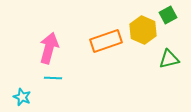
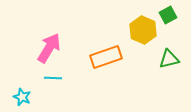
orange rectangle: moved 16 px down
pink arrow: rotated 16 degrees clockwise
